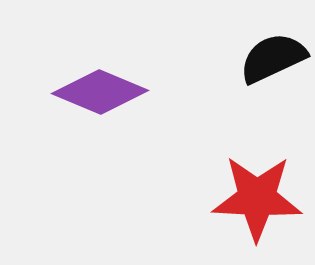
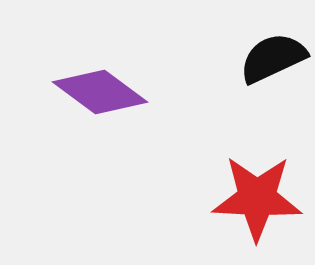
purple diamond: rotated 14 degrees clockwise
